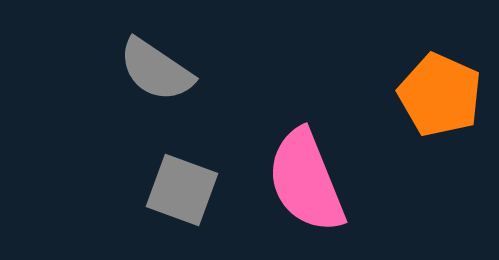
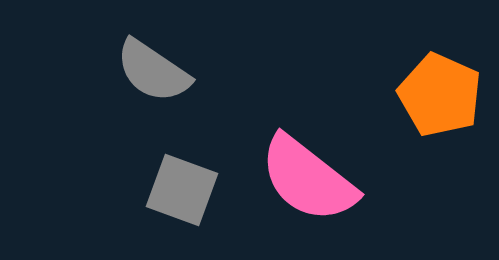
gray semicircle: moved 3 px left, 1 px down
pink semicircle: moved 2 px right, 2 px up; rotated 30 degrees counterclockwise
